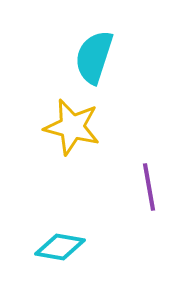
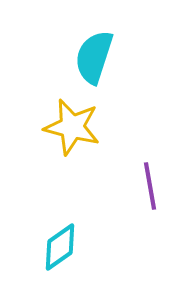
purple line: moved 1 px right, 1 px up
cyan diamond: rotated 45 degrees counterclockwise
